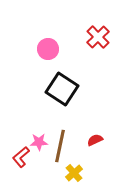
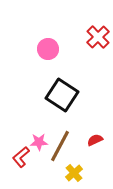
black square: moved 6 px down
brown line: rotated 16 degrees clockwise
